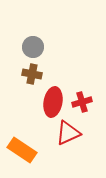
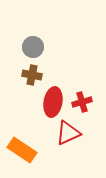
brown cross: moved 1 px down
